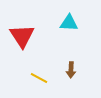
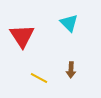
cyan triangle: rotated 42 degrees clockwise
